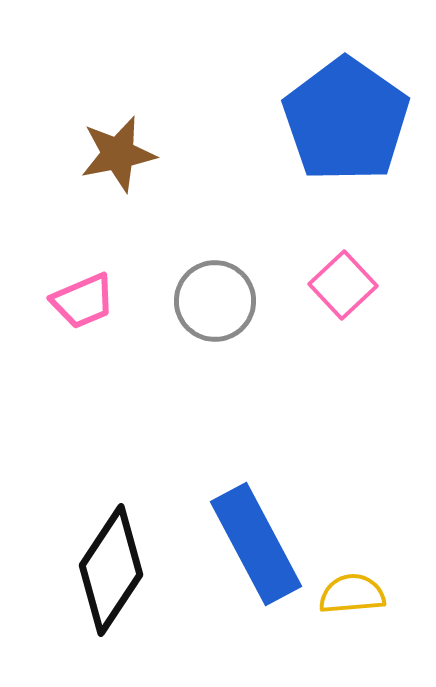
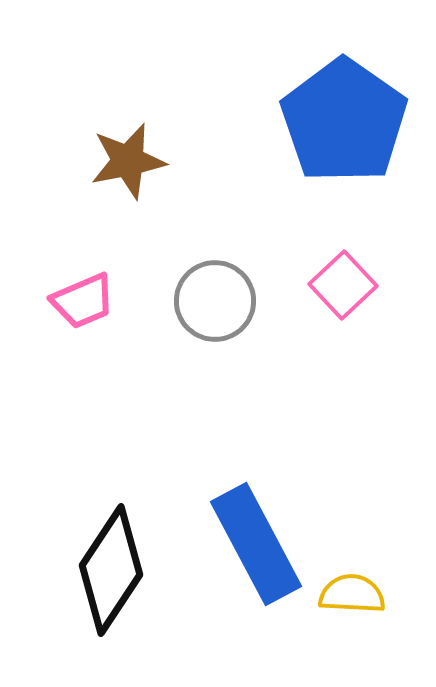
blue pentagon: moved 2 px left, 1 px down
brown star: moved 10 px right, 7 px down
yellow semicircle: rotated 8 degrees clockwise
